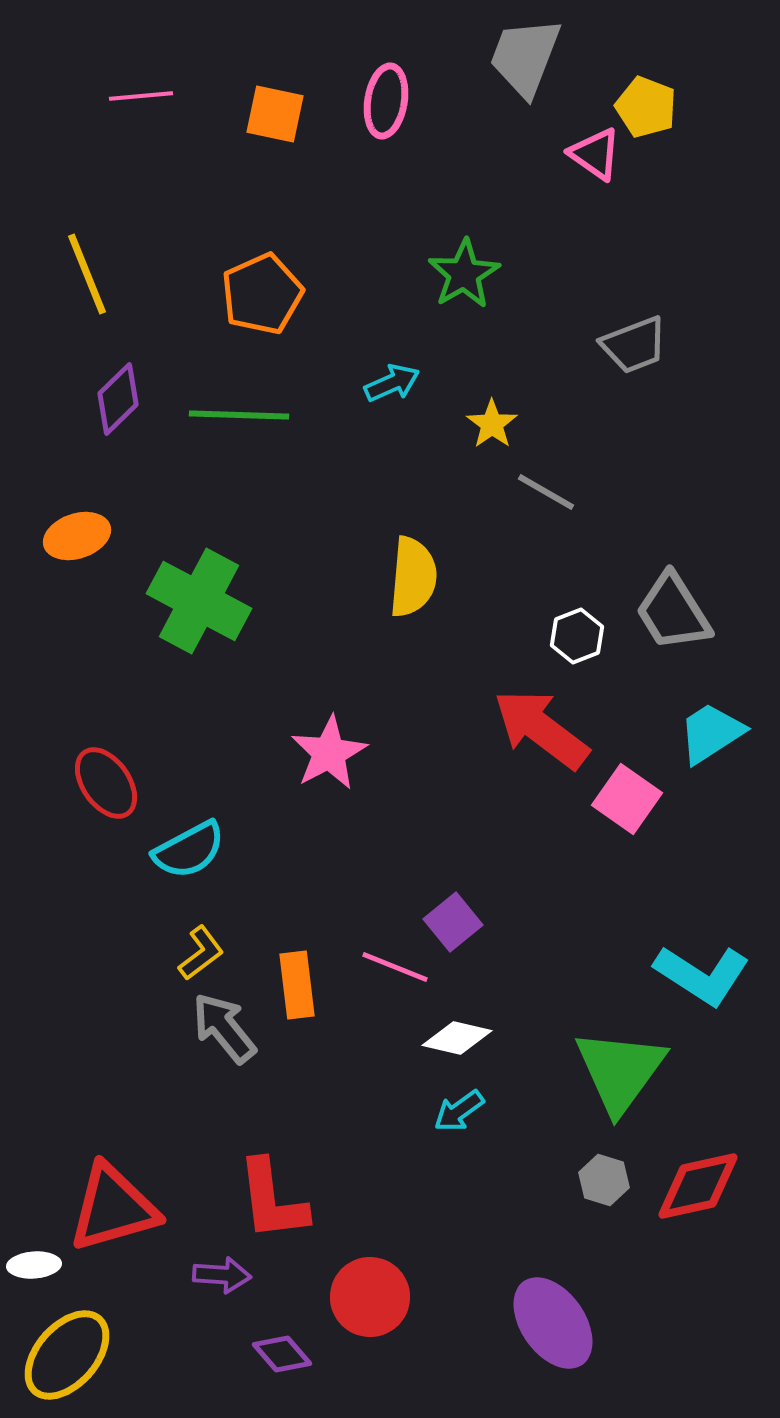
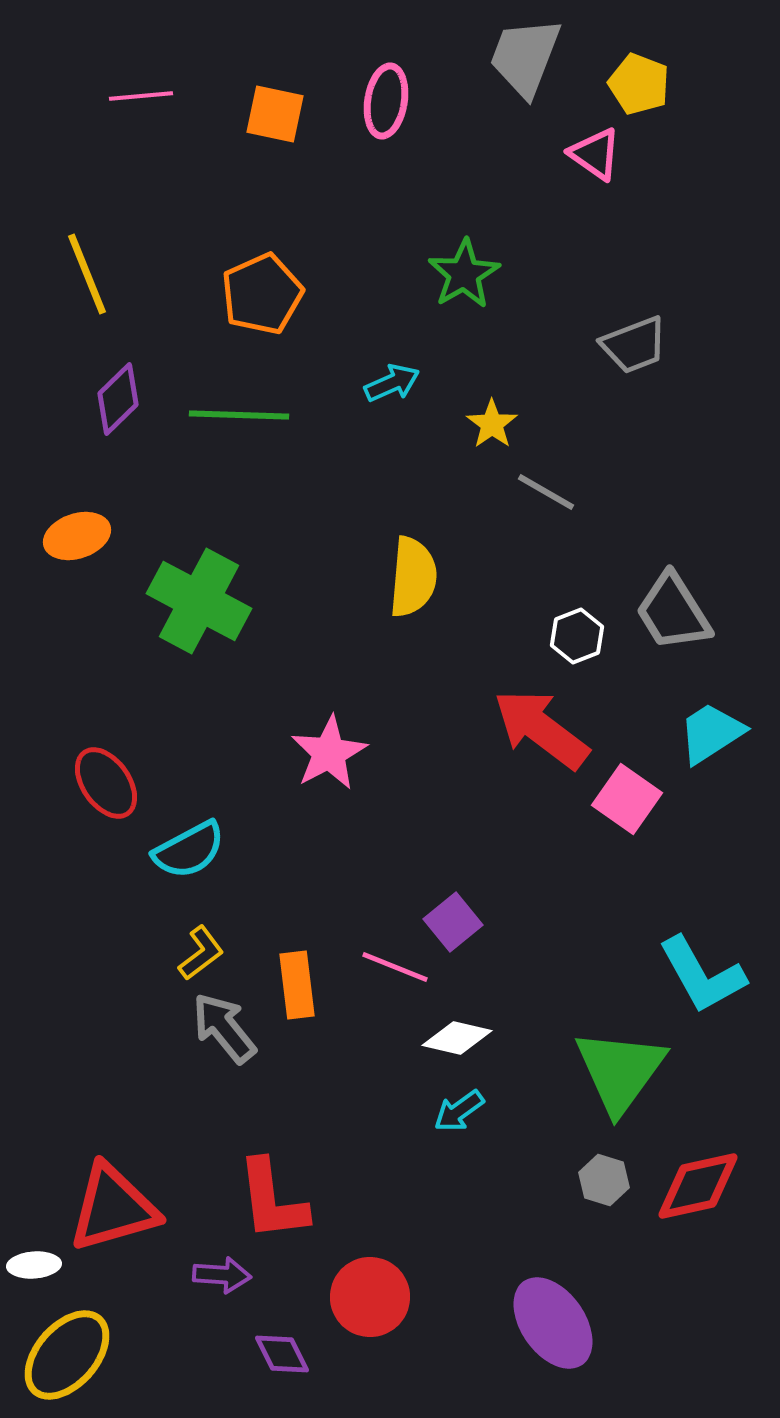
yellow pentagon at (646, 107): moved 7 px left, 23 px up
cyan L-shape at (702, 975): rotated 28 degrees clockwise
purple diamond at (282, 1354): rotated 14 degrees clockwise
